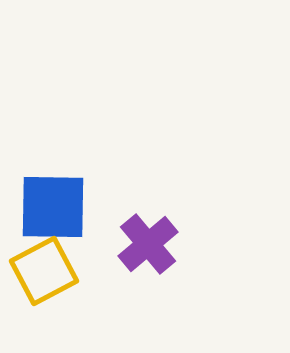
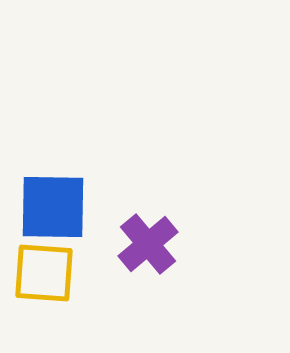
yellow square: moved 2 px down; rotated 32 degrees clockwise
